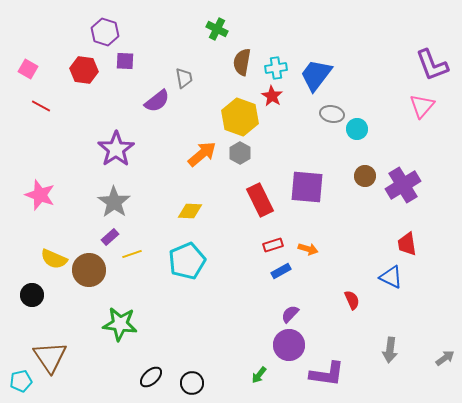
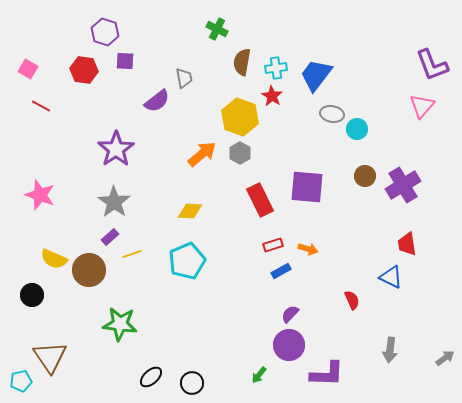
purple L-shape at (327, 374): rotated 6 degrees counterclockwise
